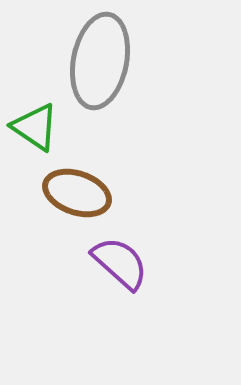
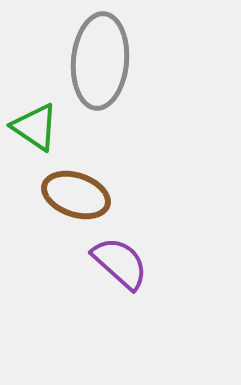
gray ellipse: rotated 6 degrees counterclockwise
brown ellipse: moved 1 px left, 2 px down
